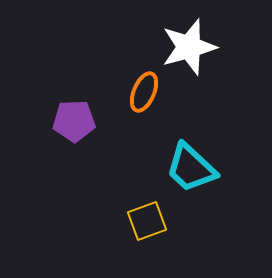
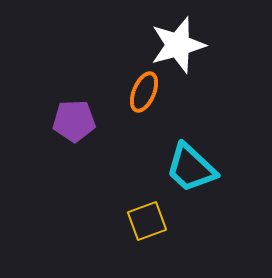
white star: moved 11 px left, 2 px up
